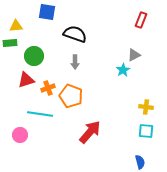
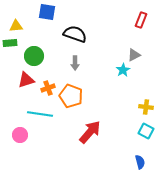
gray arrow: moved 1 px down
cyan square: rotated 21 degrees clockwise
